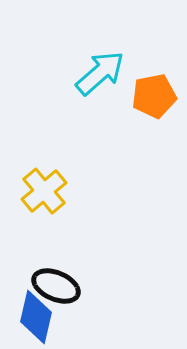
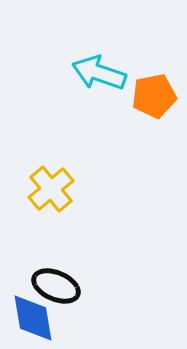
cyan arrow: moved 1 px left; rotated 120 degrees counterclockwise
yellow cross: moved 7 px right, 2 px up
blue diamond: moved 3 px left, 1 px down; rotated 22 degrees counterclockwise
